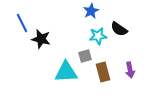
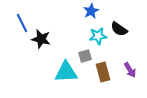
purple arrow: rotated 21 degrees counterclockwise
